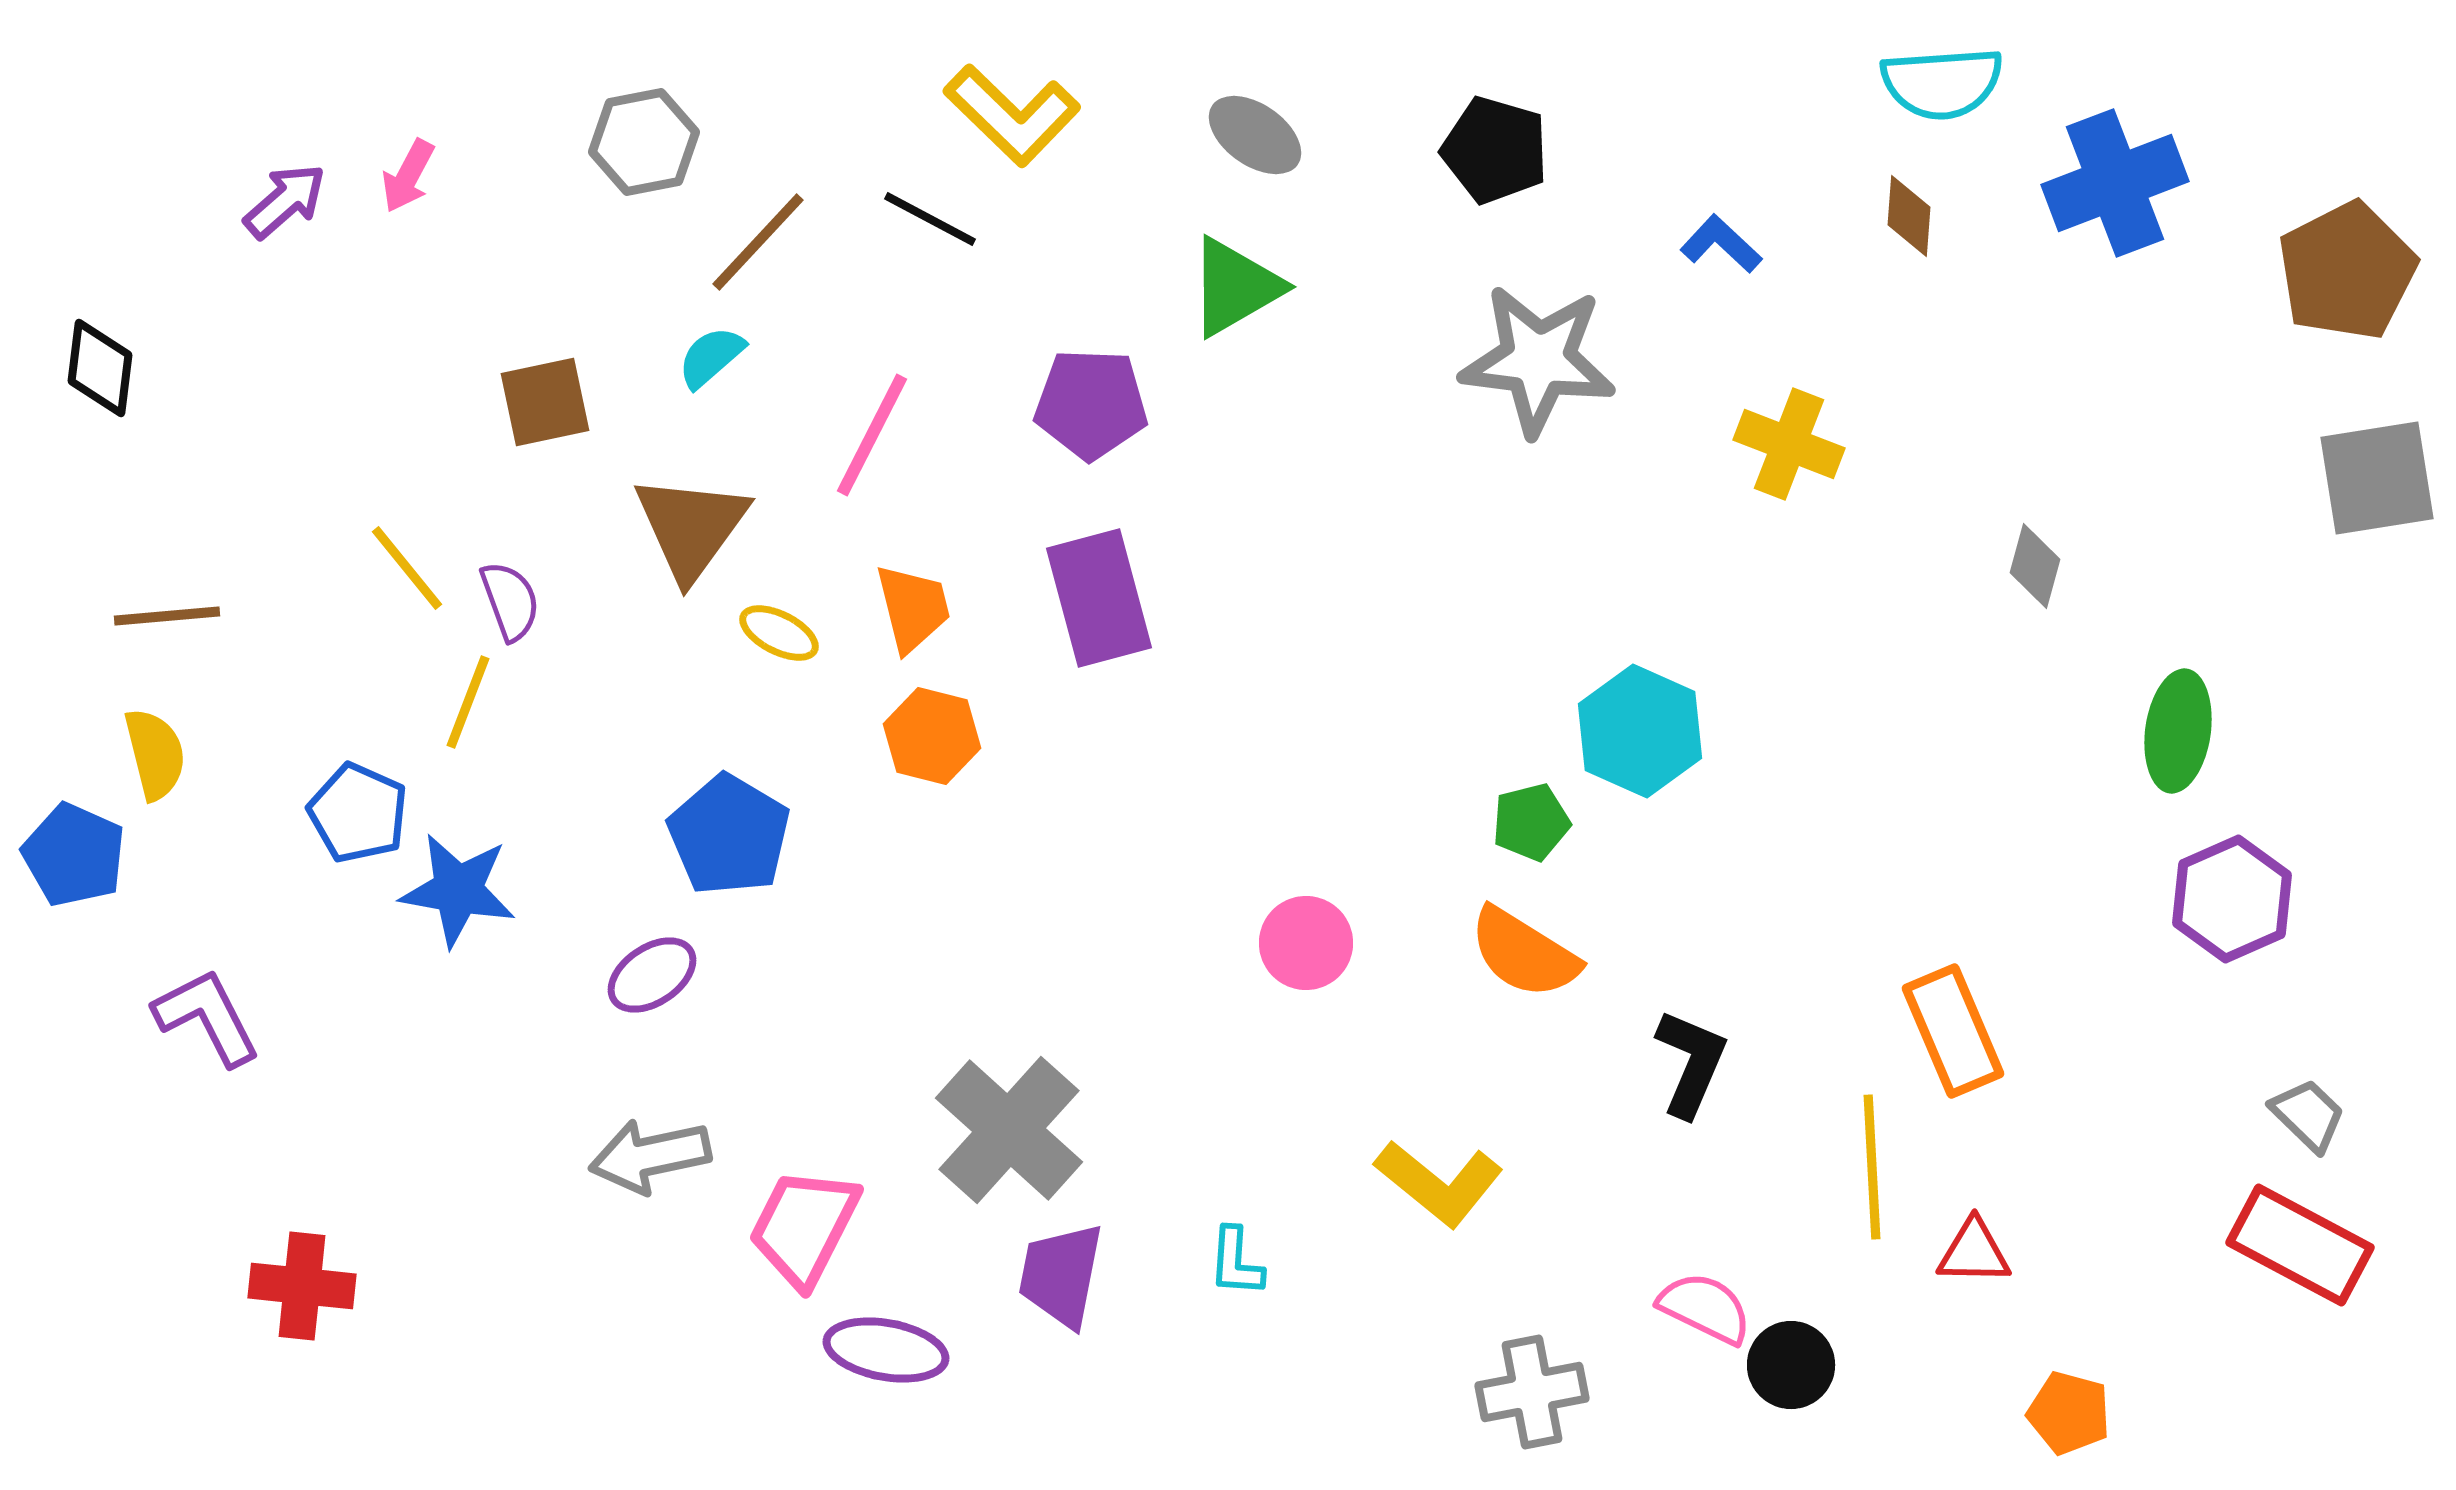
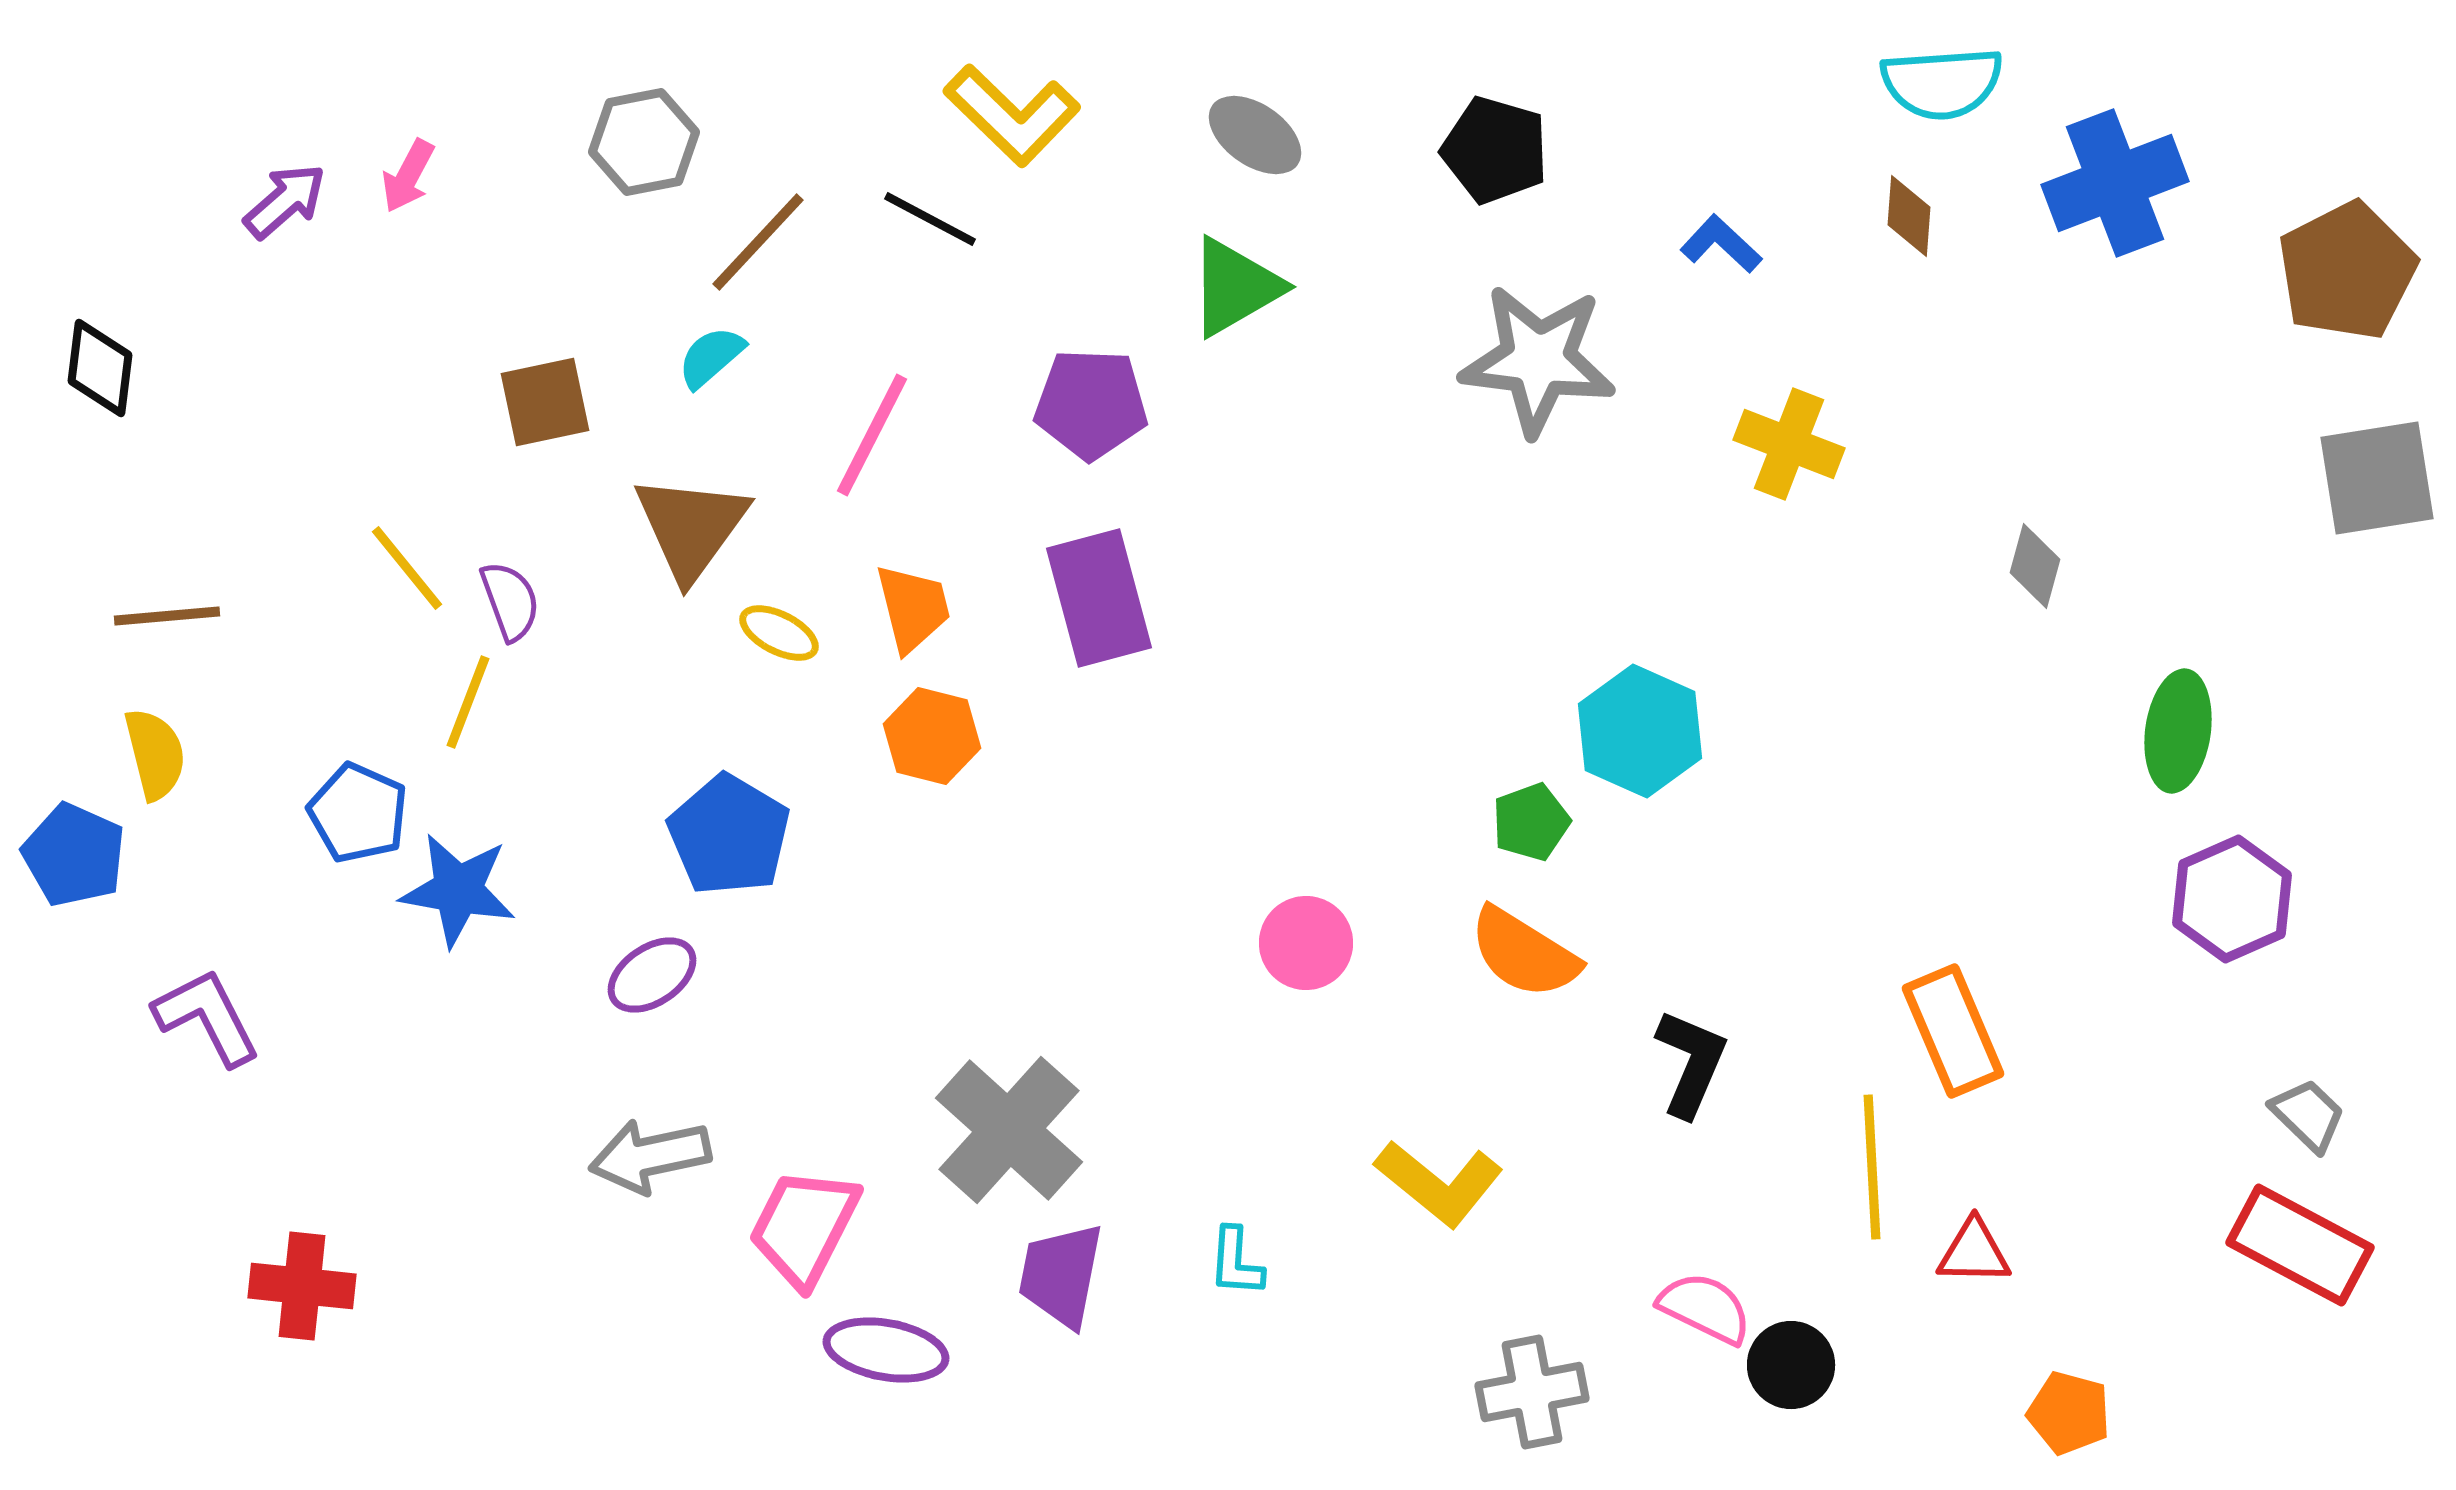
green pentagon at (1531, 822): rotated 6 degrees counterclockwise
